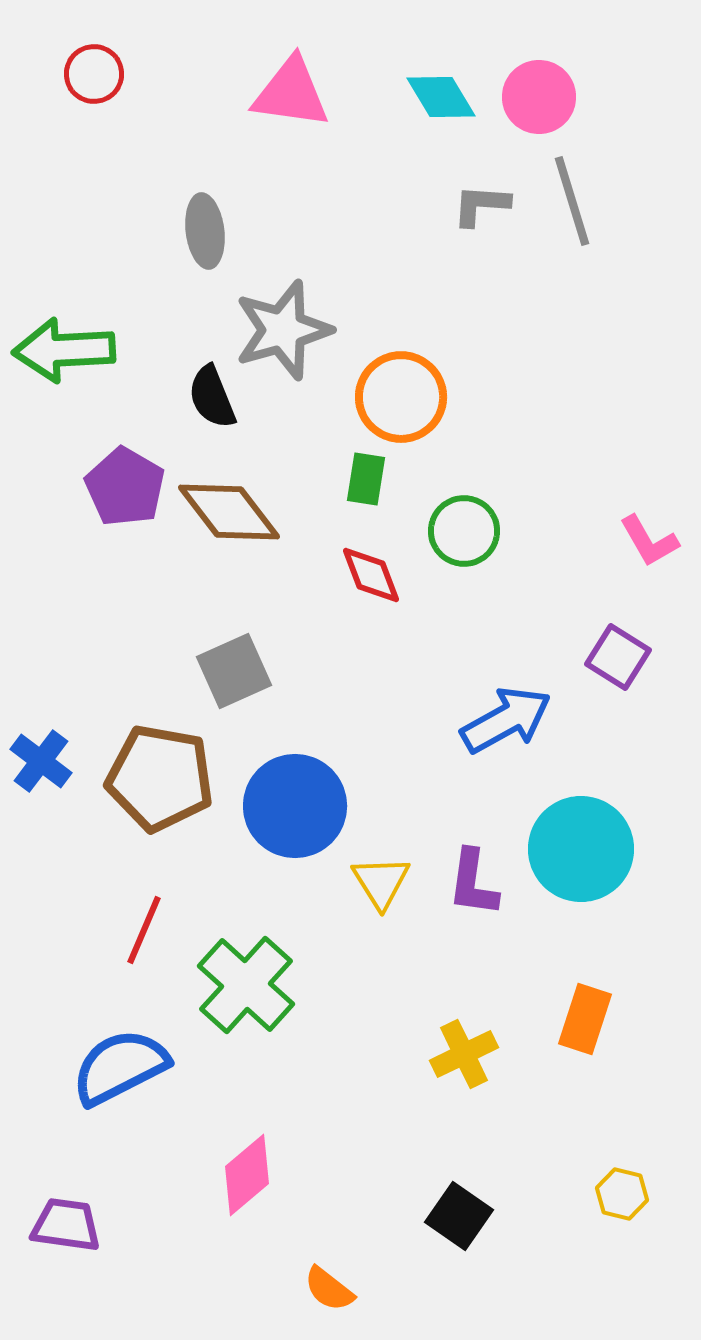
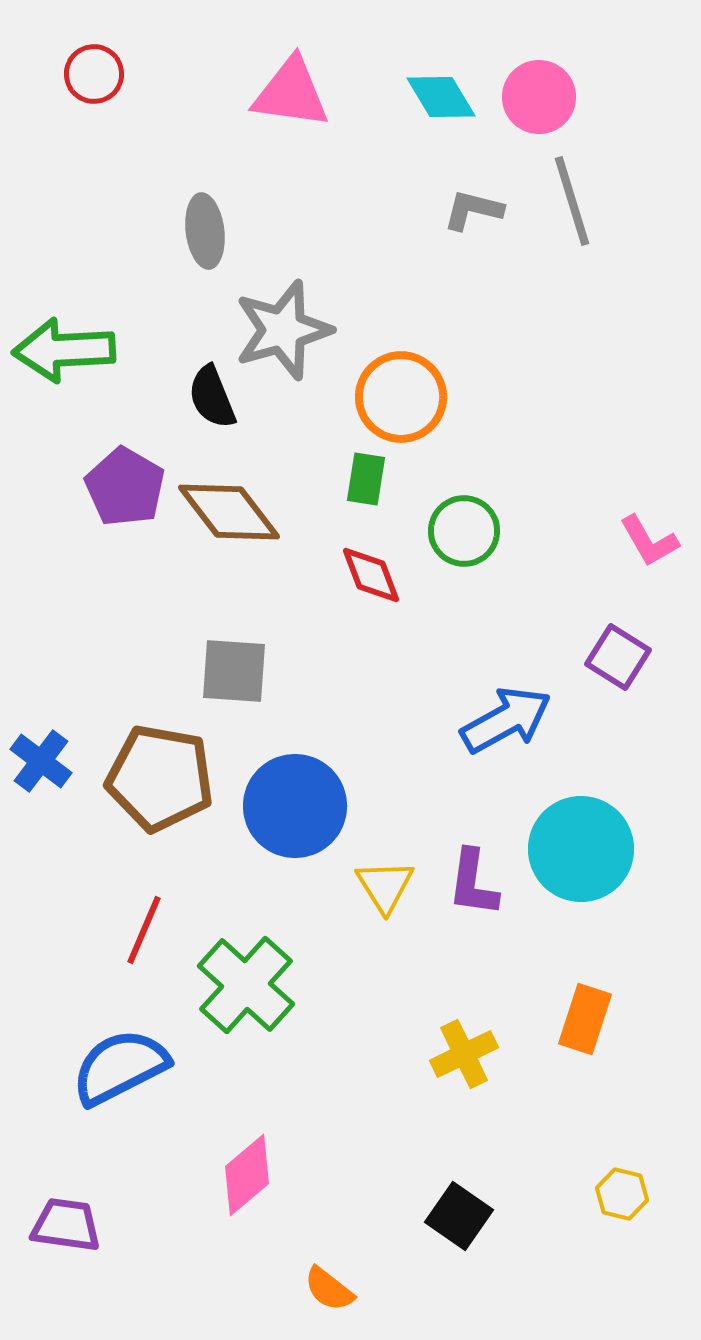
gray L-shape: moved 8 px left, 5 px down; rotated 10 degrees clockwise
gray square: rotated 28 degrees clockwise
yellow triangle: moved 4 px right, 4 px down
